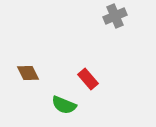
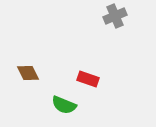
red rectangle: rotated 30 degrees counterclockwise
